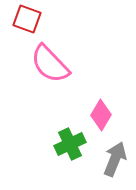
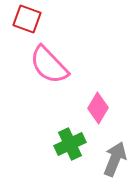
pink semicircle: moved 1 px left, 1 px down
pink diamond: moved 3 px left, 7 px up
